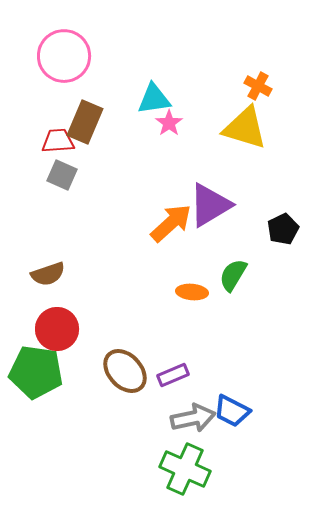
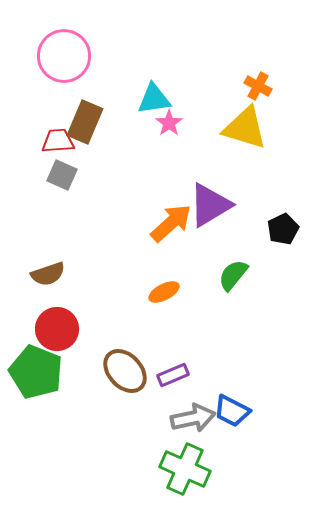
green semicircle: rotated 8 degrees clockwise
orange ellipse: moved 28 px left; rotated 32 degrees counterclockwise
green pentagon: rotated 14 degrees clockwise
